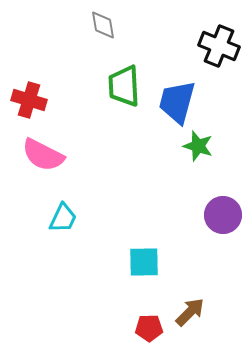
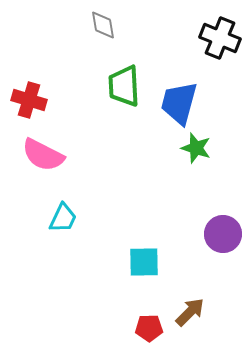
black cross: moved 1 px right, 8 px up
blue trapezoid: moved 2 px right, 1 px down
green star: moved 2 px left, 2 px down
purple circle: moved 19 px down
